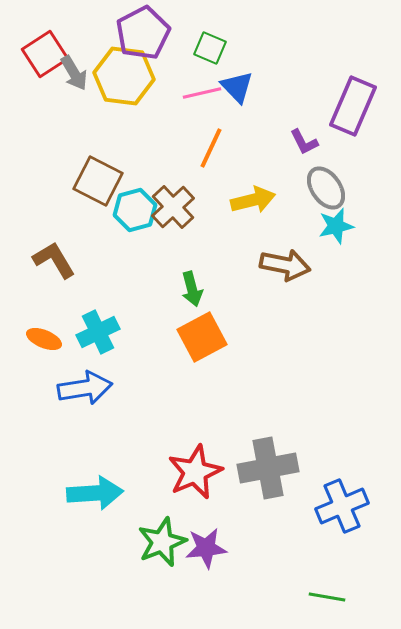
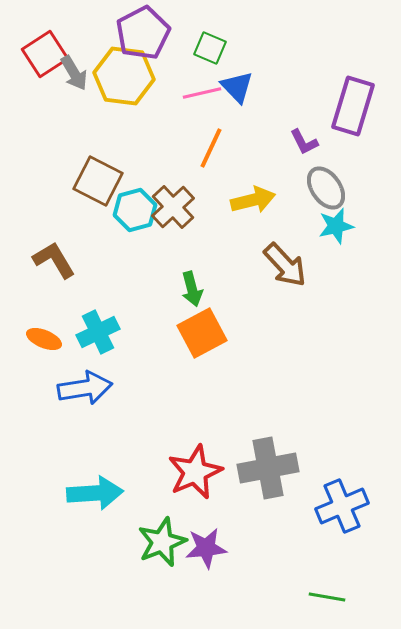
purple rectangle: rotated 6 degrees counterclockwise
brown arrow: rotated 36 degrees clockwise
orange square: moved 4 px up
